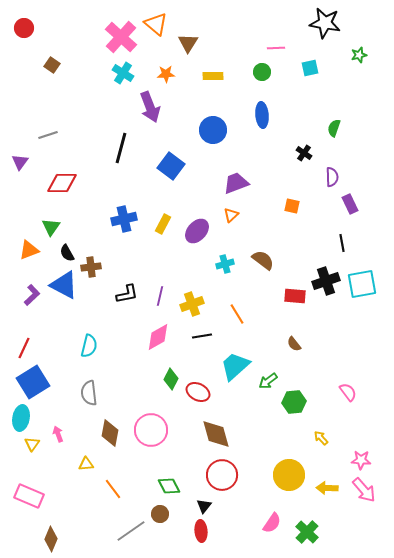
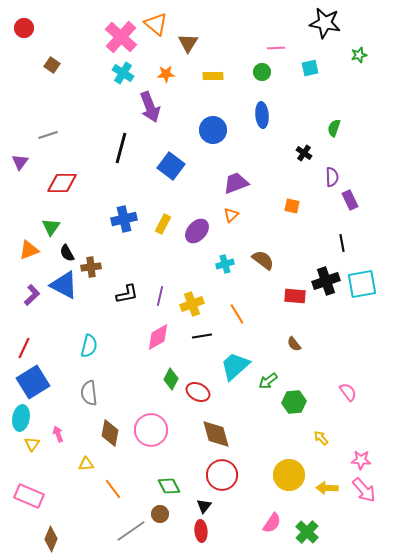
purple rectangle at (350, 204): moved 4 px up
